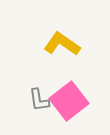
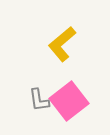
yellow L-shape: rotated 75 degrees counterclockwise
